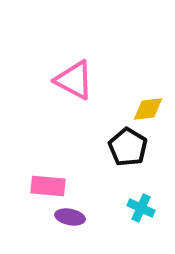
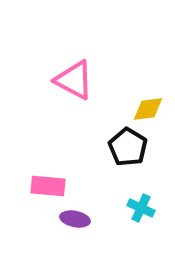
purple ellipse: moved 5 px right, 2 px down
